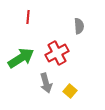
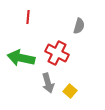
gray semicircle: rotated 21 degrees clockwise
red cross: rotated 35 degrees counterclockwise
green arrow: rotated 136 degrees counterclockwise
gray arrow: moved 2 px right
